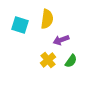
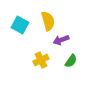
yellow semicircle: moved 1 px right, 2 px down; rotated 24 degrees counterclockwise
cyan square: rotated 12 degrees clockwise
yellow cross: moved 7 px left; rotated 14 degrees clockwise
